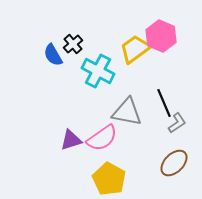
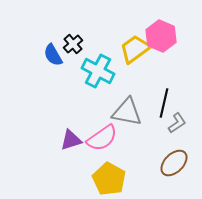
black line: rotated 36 degrees clockwise
